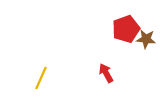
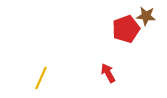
brown star: moved 23 px up
red arrow: moved 2 px right
